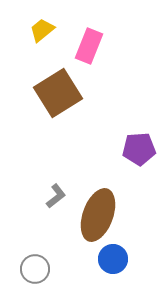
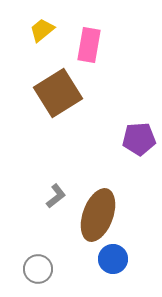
pink rectangle: moved 1 px up; rotated 12 degrees counterclockwise
purple pentagon: moved 10 px up
gray circle: moved 3 px right
